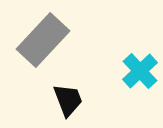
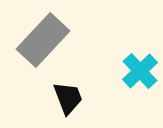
black trapezoid: moved 2 px up
